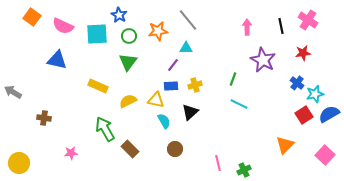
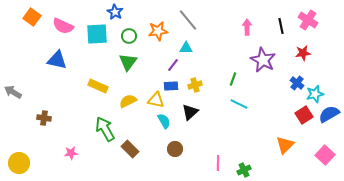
blue star: moved 4 px left, 3 px up
pink line: rotated 14 degrees clockwise
